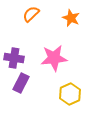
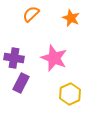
pink star: rotated 28 degrees clockwise
